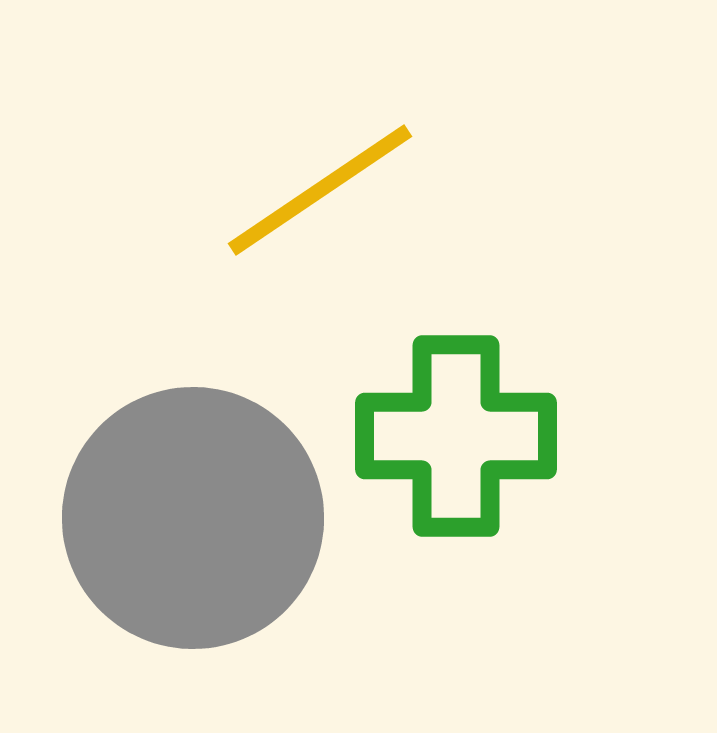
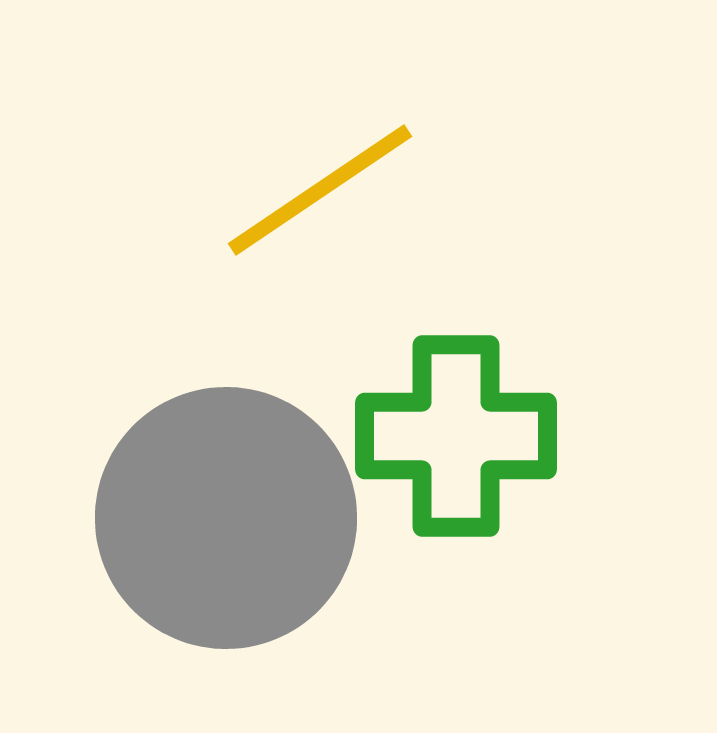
gray circle: moved 33 px right
